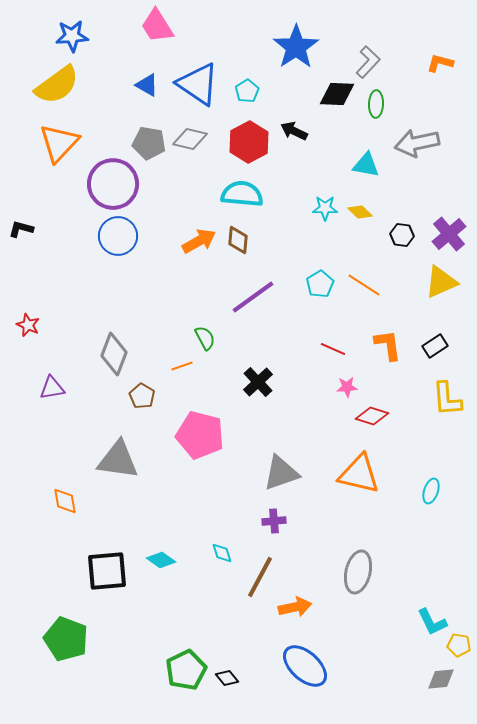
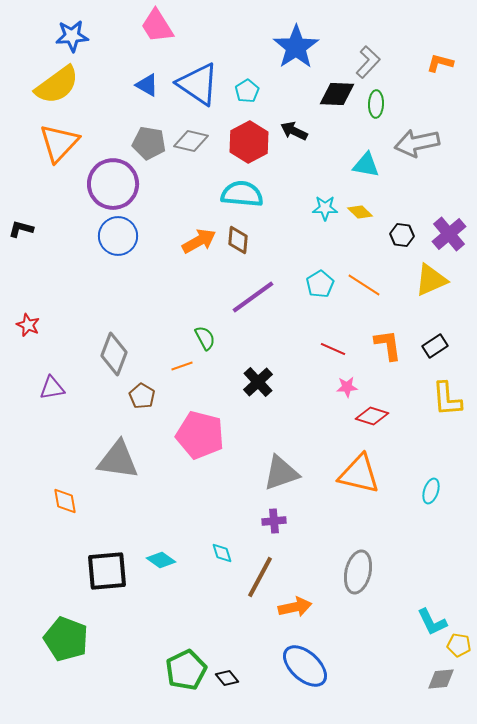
gray diamond at (190, 139): moved 1 px right, 2 px down
yellow triangle at (441, 282): moved 10 px left, 2 px up
